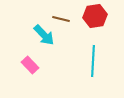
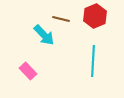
red hexagon: rotated 15 degrees counterclockwise
pink rectangle: moved 2 px left, 6 px down
